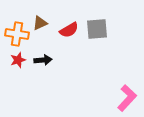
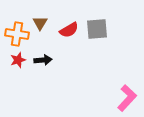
brown triangle: rotated 35 degrees counterclockwise
